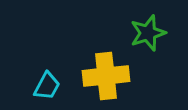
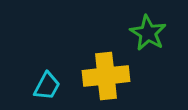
green star: rotated 24 degrees counterclockwise
